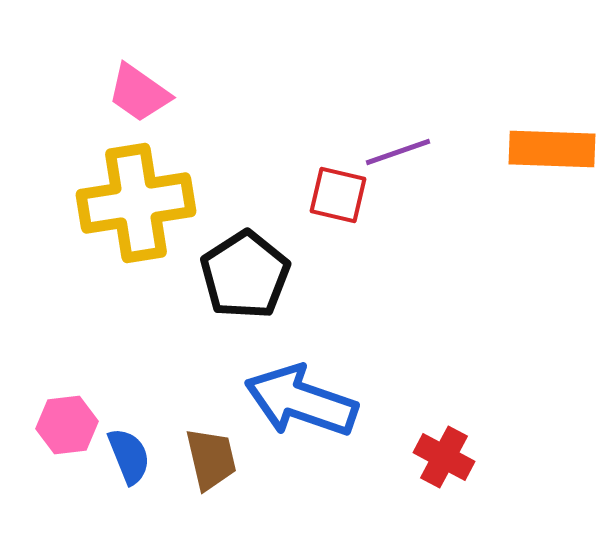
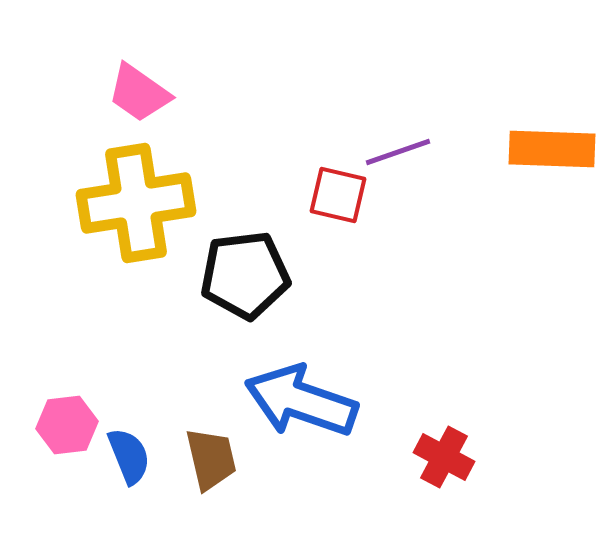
black pentagon: rotated 26 degrees clockwise
